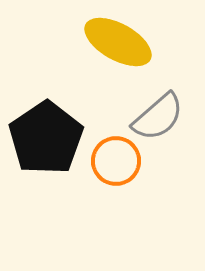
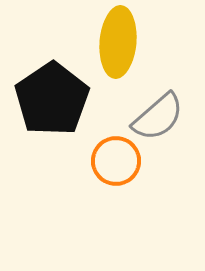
yellow ellipse: rotated 66 degrees clockwise
black pentagon: moved 6 px right, 39 px up
